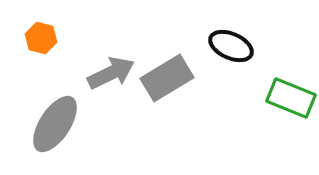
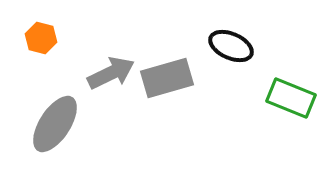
gray rectangle: rotated 15 degrees clockwise
